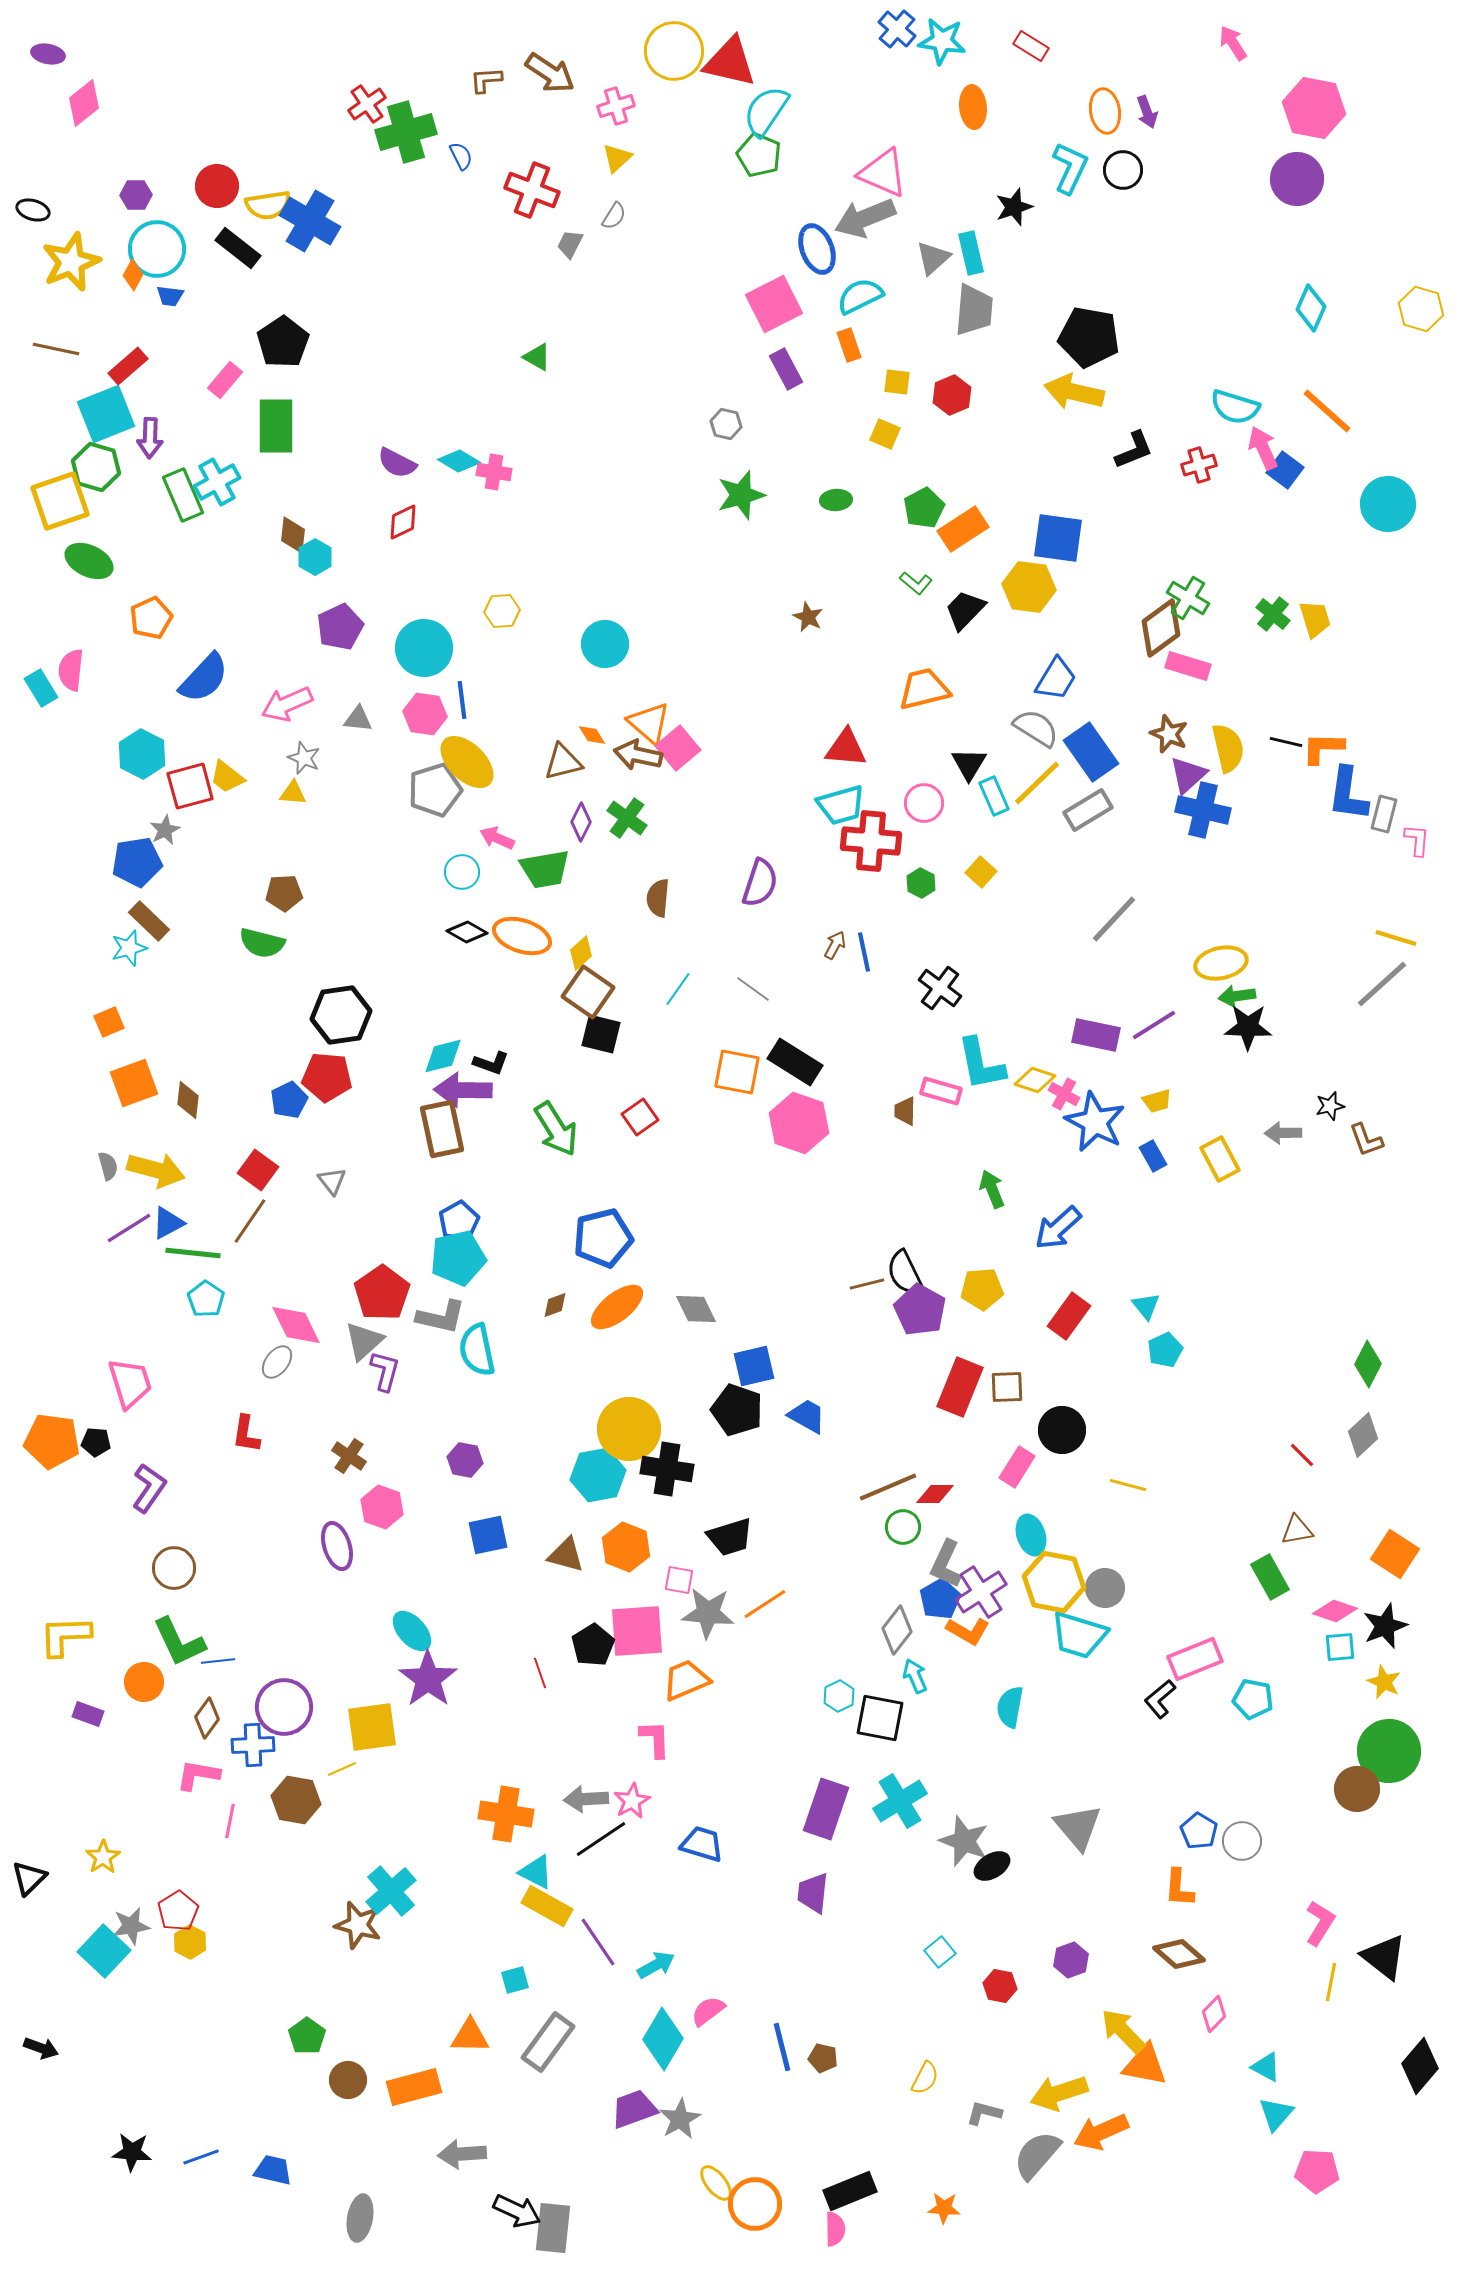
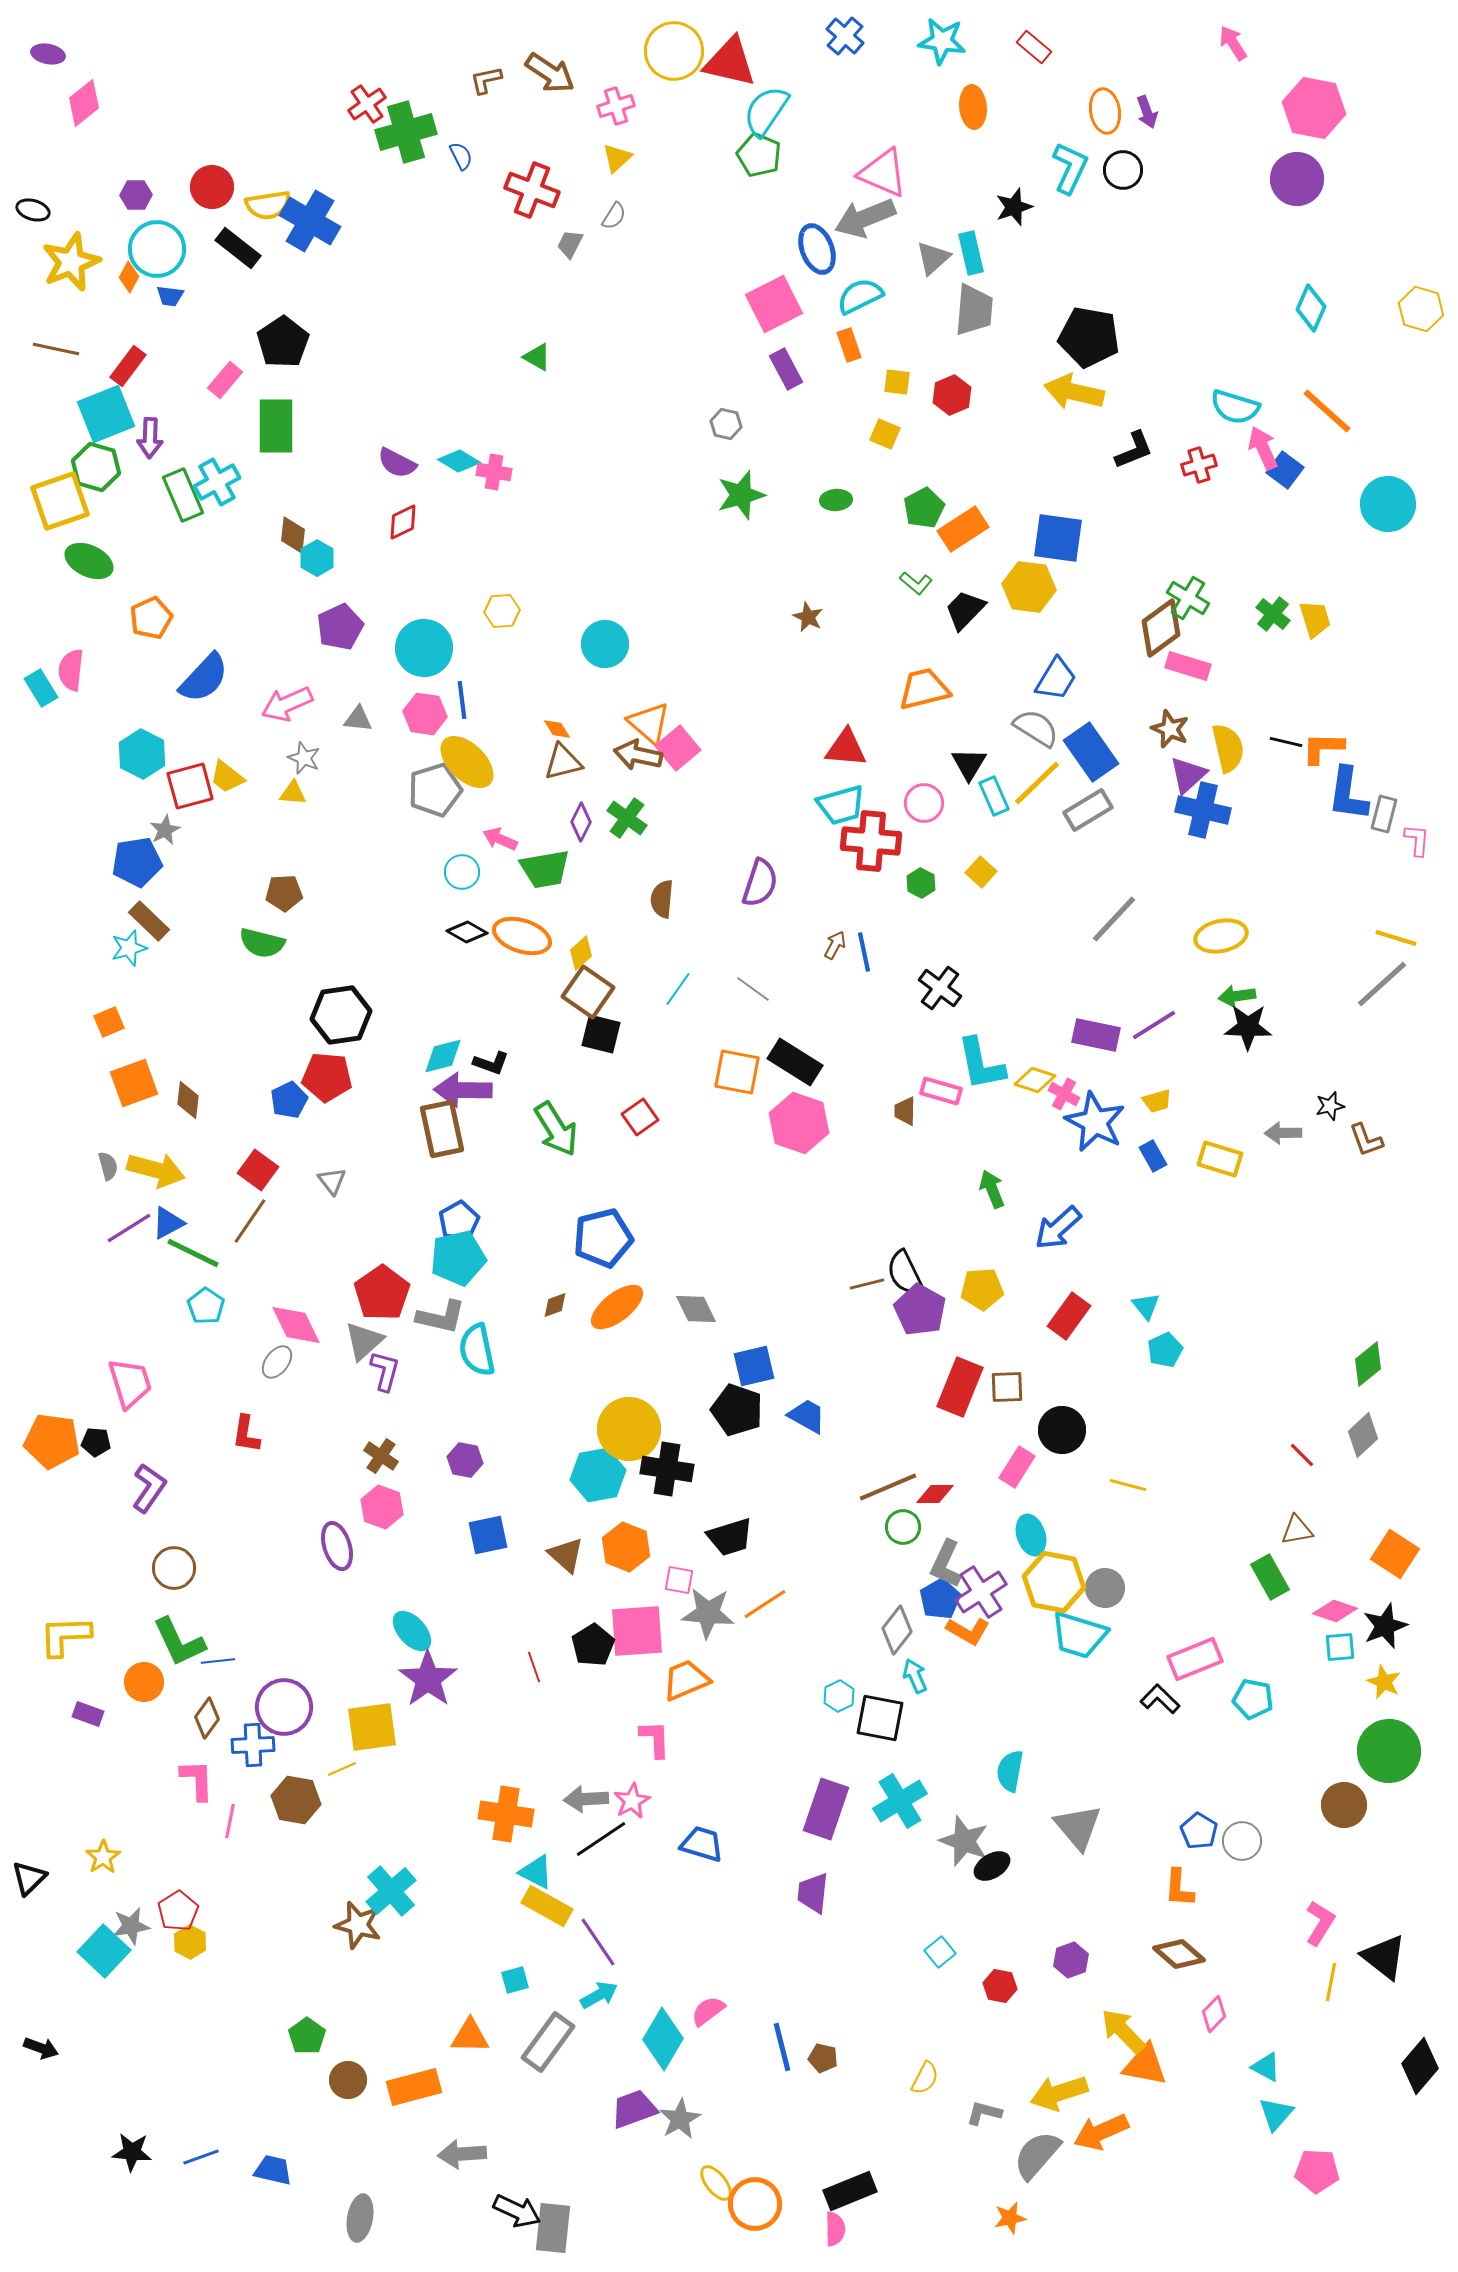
blue cross at (897, 29): moved 52 px left, 7 px down
red rectangle at (1031, 46): moved 3 px right, 1 px down; rotated 8 degrees clockwise
brown L-shape at (486, 80): rotated 8 degrees counterclockwise
red circle at (217, 186): moved 5 px left, 1 px down
orange diamond at (133, 275): moved 4 px left, 2 px down
red rectangle at (128, 366): rotated 12 degrees counterclockwise
cyan hexagon at (315, 557): moved 2 px right, 1 px down
brown star at (1169, 734): moved 1 px right, 5 px up
orange diamond at (592, 735): moved 35 px left, 6 px up
pink arrow at (497, 838): moved 3 px right, 1 px down
brown semicircle at (658, 898): moved 4 px right, 1 px down
yellow ellipse at (1221, 963): moved 27 px up
yellow rectangle at (1220, 1159): rotated 45 degrees counterclockwise
green line at (193, 1253): rotated 20 degrees clockwise
cyan pentagon at (206, 1299): moved 7 px down
green diamond at (1368, 1364): rotated 24 degrees clockwise
brown cross at (349, 1456): moved 32 px right
brown triangle at (566, 1555): rotated 27 degrees clockwise
red line at (540, 1673): moved 6 px left, 6 px up
black L-shape at (1160, 1699): rotated 84 degrees clockwise
cyan semicircle at (1010, 1707): moved 64 px down
pink L-shape at (198, 1775): moved 1 px left, 5 px down; rotated 78 degrees clockwise
brown circle at (1357, 1789): moved 13 px left, 16 px down
cyan arrow at (656, 1965): moved 57 px left, 30 px down
orange star at (944, 2208): moved 66 px right, 10 px down; rotated 16 degrees counterclockwise
